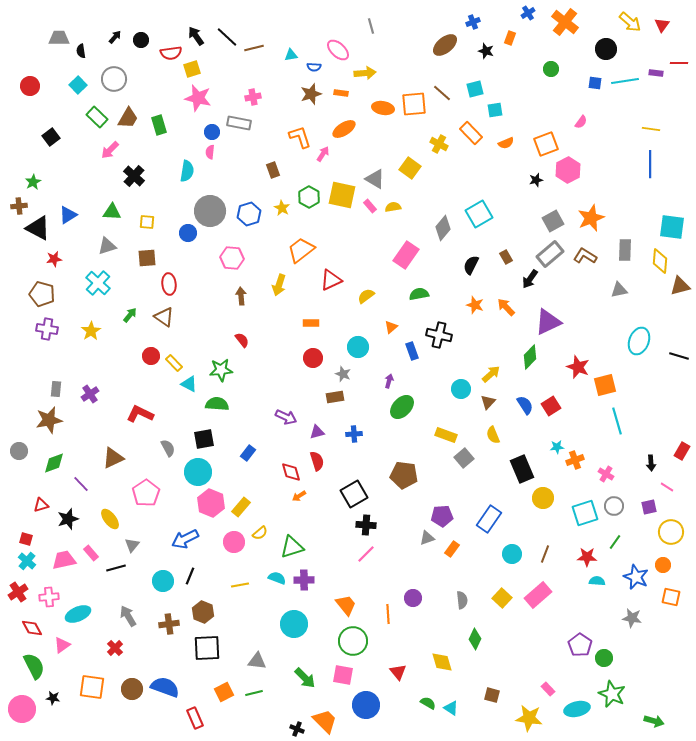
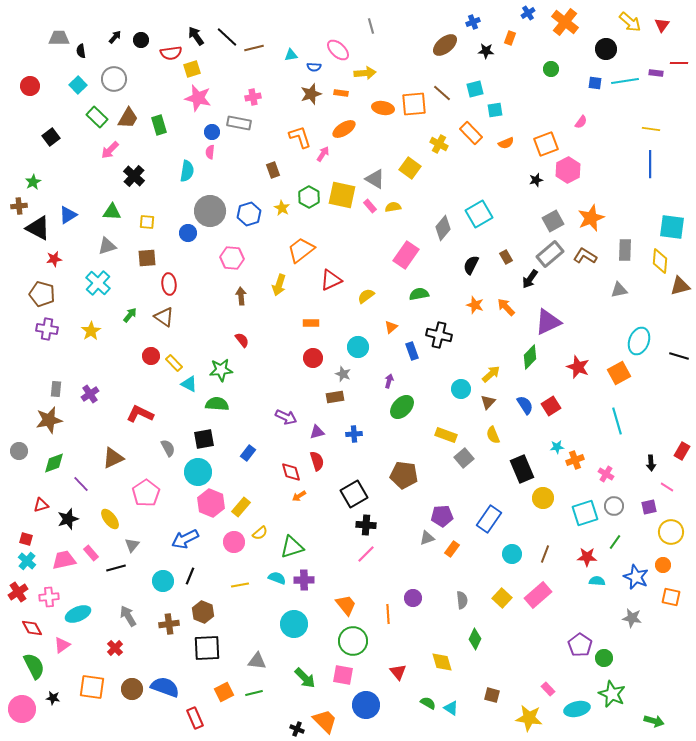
black star at (486, 51): rotated 14 degrees counterclockwise
orange square at (605, 385): moved 14 px right, 12 px up; rotated 15 degrees counterclockwise
